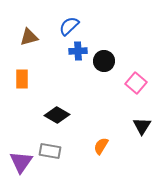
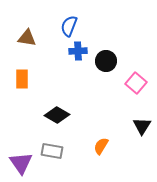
blue semicircle: rotated 25 degrees counterclockwise
brown triangle: moved 2 px left, 1 px down; rotated 24 degrees clockwise
black circle: moved 2 px right
gray rectangle: moved 2 px right
purple triangle: moved 1 px down; rotated 10 degrees counterclockwise
